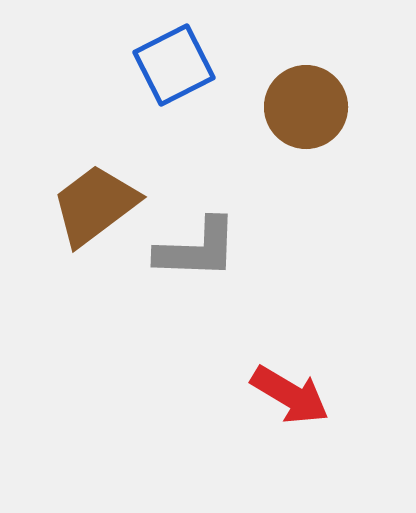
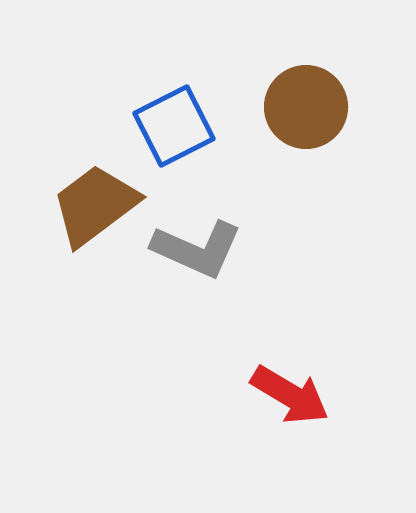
blue square: moved 61 px down
gray L-shape: rotated 22 degrees clockwise
